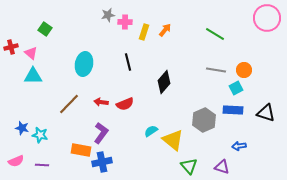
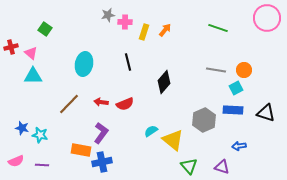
green line: moved 3 px right, 6 px up; rotated 12 degrees counterclockwise
